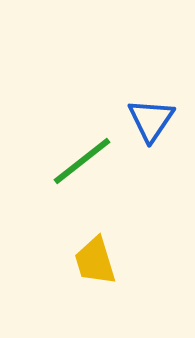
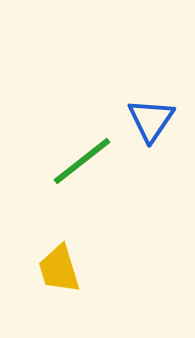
yellow trapezoid: moved 36 px left, 8 px down
